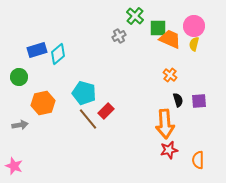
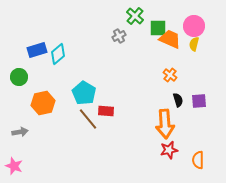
cyan pentagon: rotated 15 degrees clockwise
red rectangle: rotated 49 degrees clockwise
gray arrow: moved 7 px down
